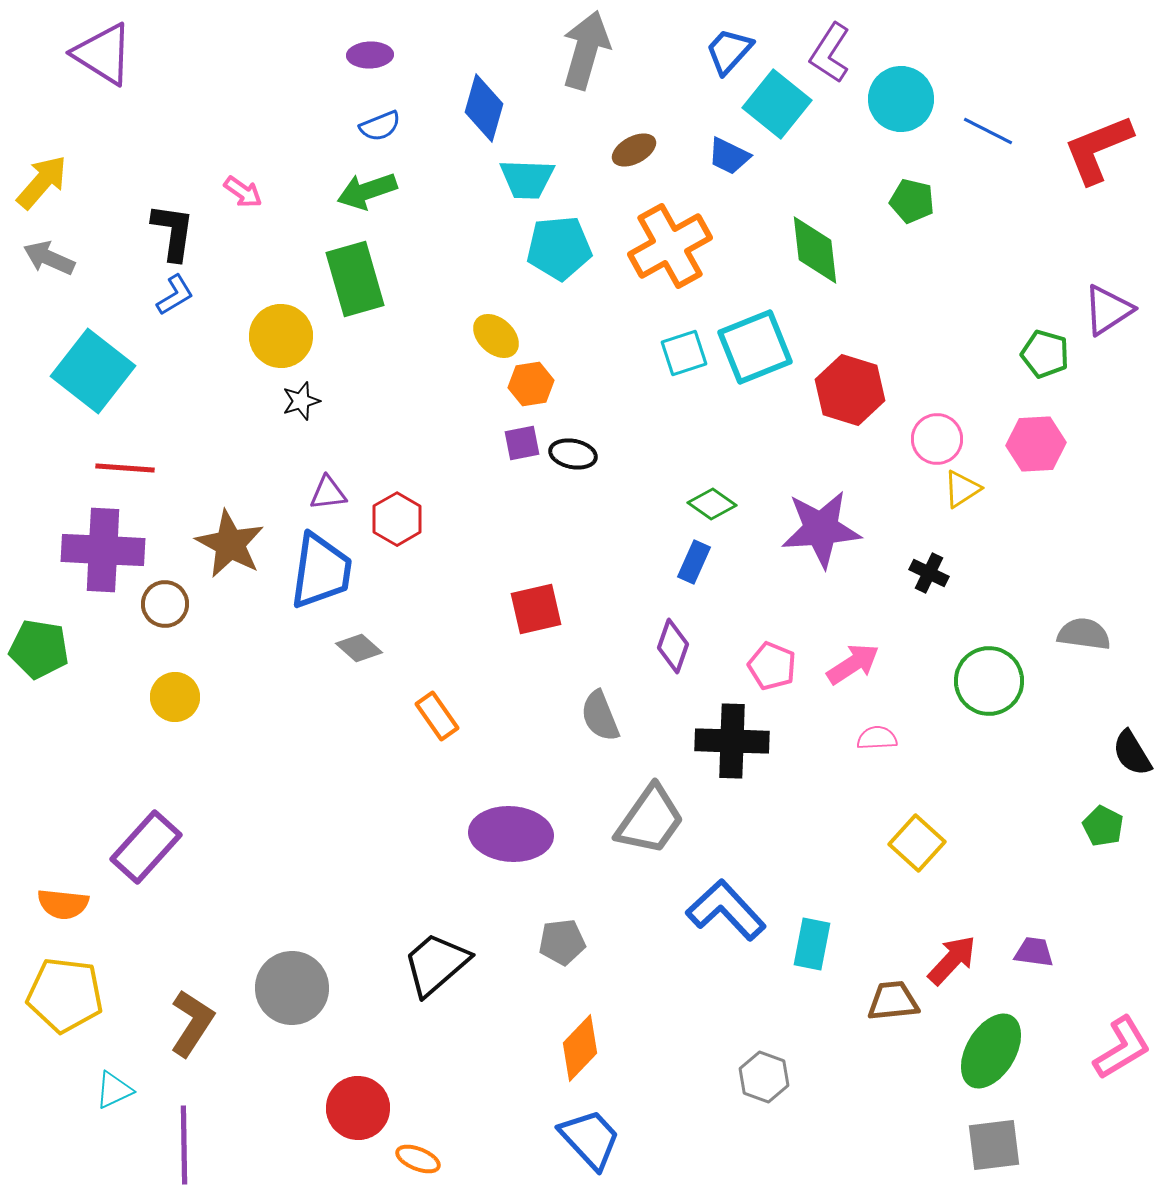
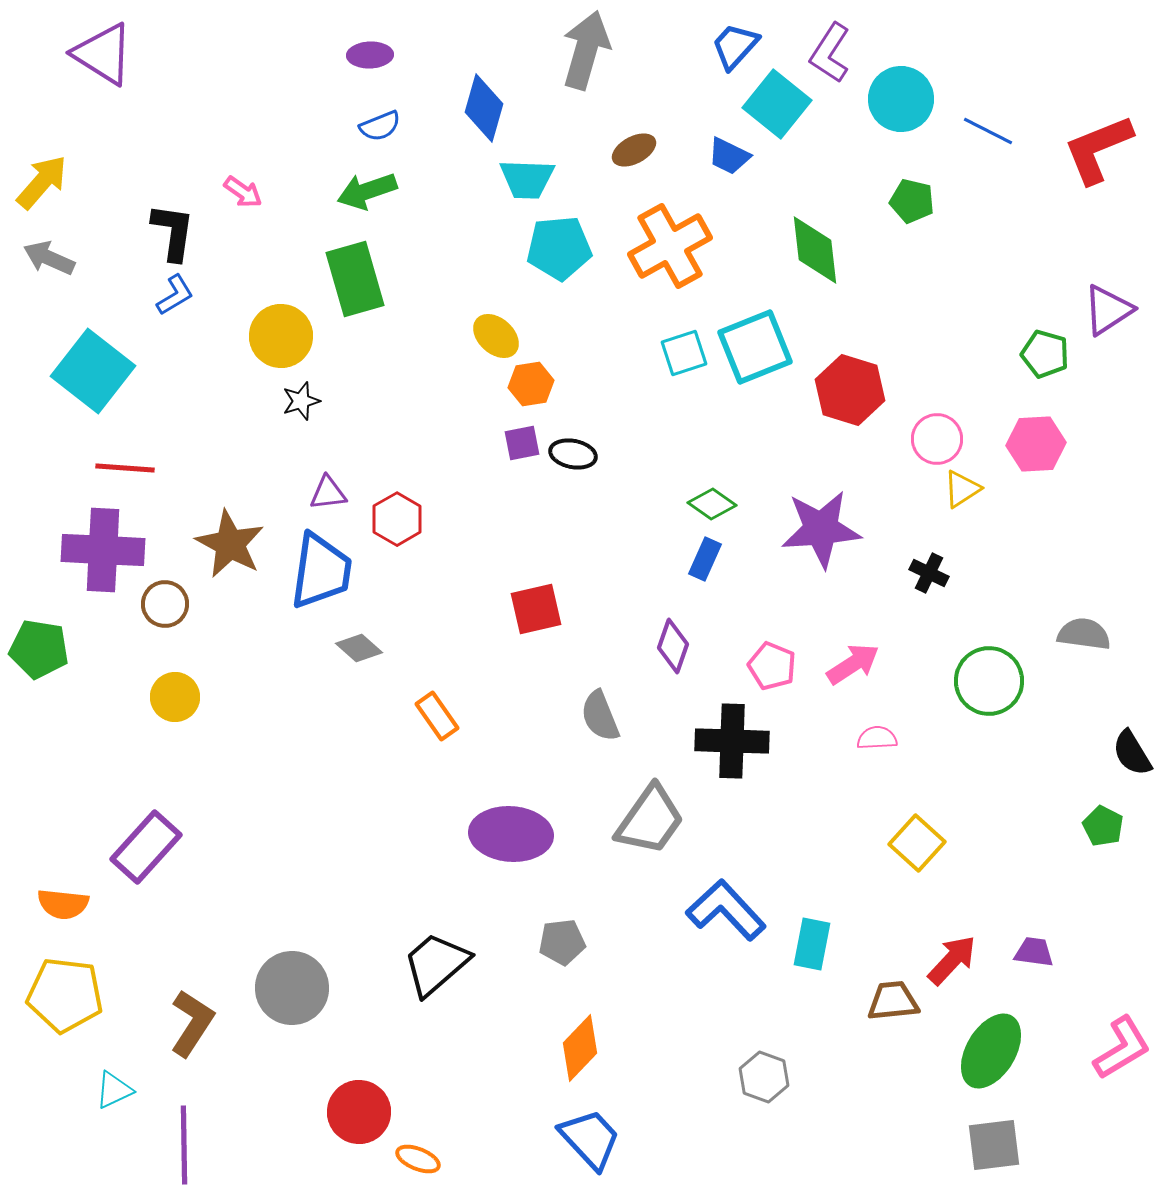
blue trapezoid at (729, 51): moved 6 px right, 5 px up
blue rectangle at (694, 562): moved 11 px right, 3 px up
red circle at (358, 1108): moved 1 px right, 4 px down
